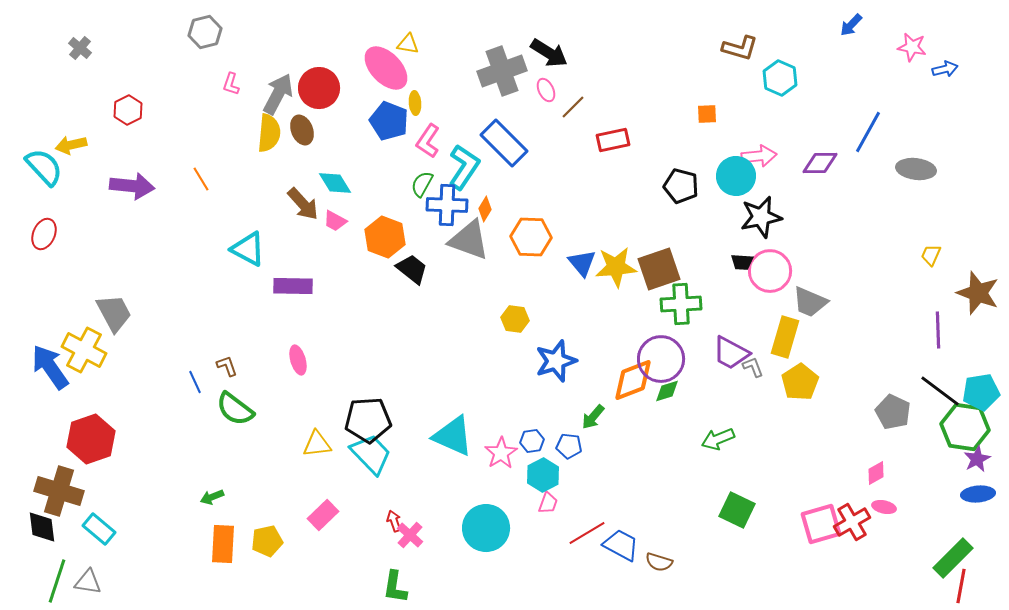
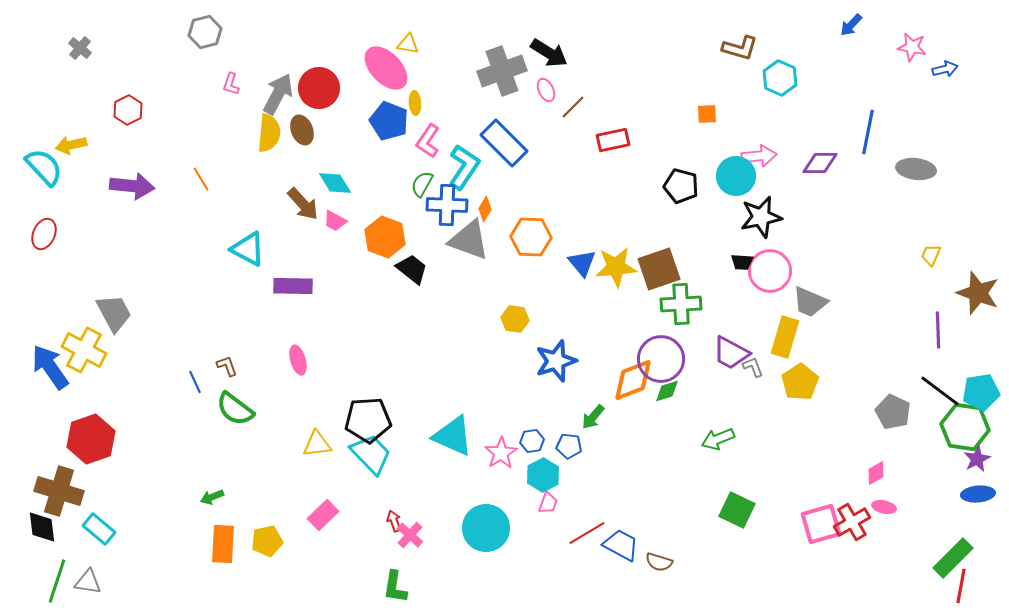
blue line at (868, 132): rotated 18 degrees counterclockwise
